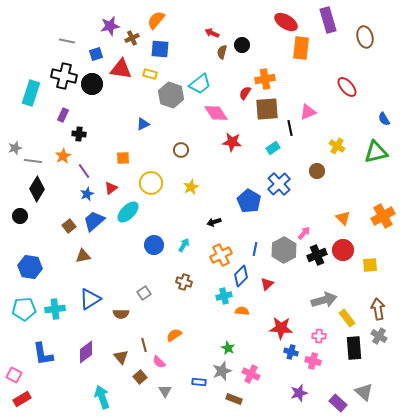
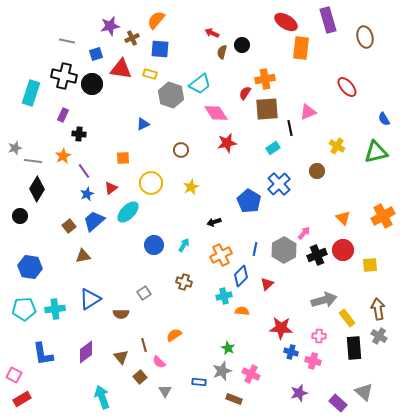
red star at (232, 142): moved 5 px left, 1 px down; rotated 18 degrees counterclockwise
